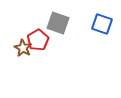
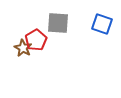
gray square: rotated 15 degrees counterclockwise
red pentagon: moved 2 px left
